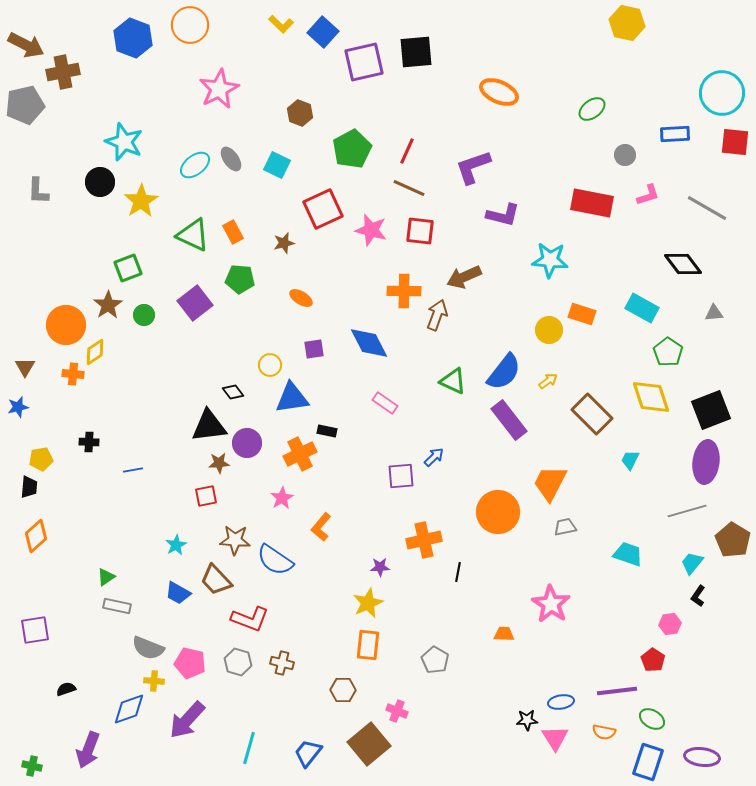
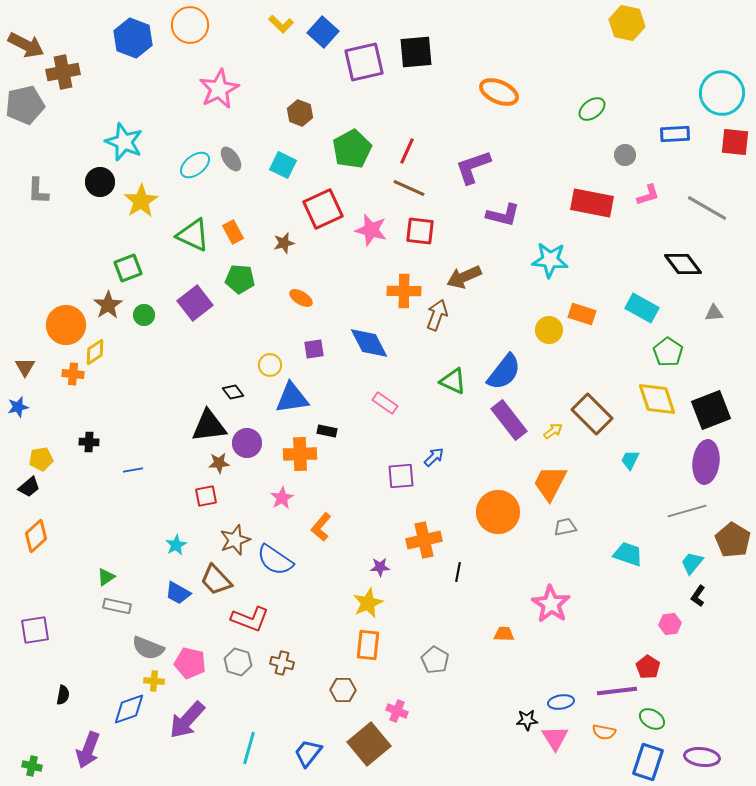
cyan square at (277, 165): moved 6 px right
yellow arrow at (548, 381): moved 5 px right, 50 px down
yellow diamond at (651, 397): moved 6 px right, 2 px down
orange cross at (300, 454): rotated 24 degrees clockwise
black trapezoid at (29, 487): rotated 45 degrees clockwise
brown star at (235, 540): rotated 24 degrees counterclockwise
red pentagon at (653, 660): moved 5 px left, 7 px down
black semicircle at (66, 689): moved 3 px left, 6 px down; rotated 120 degrees clockwise
